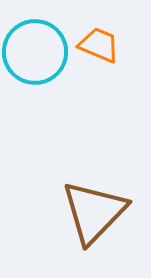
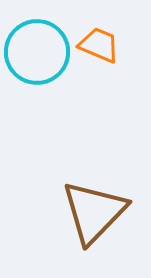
cyan circle: moved 2 px right
